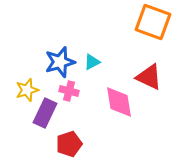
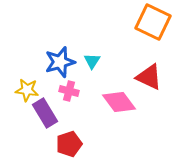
orange square: rotated 6 degrees clockwise
cyan triangle: moved 1 px up; rotated 30 degrees counterclockwise
yellow star: rotated 25 degrees clockwise
pink diamond: rotated 28 degrees counterclockwise
purple rectangle: rotated 56 degrees counterclockwise
